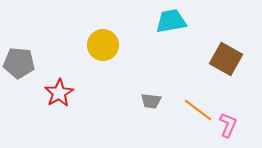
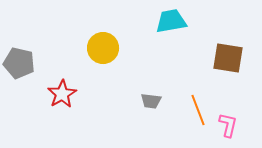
yellow circle: moved 3 px down
brown square: moved 2 px right, 1 px up; rotated 20 degrees counterclockwise
gray pentagon: rotated 8 degrees clockwise
red star: moved 3 px right, 1 px down
orange line: rotated 32 degrees clockwise
pink L-shape: rotated 10 degrees counterclockwise
